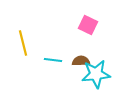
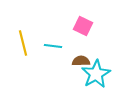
pink square: moved 5 px left, 1 px down
cyan line: moved 14 px up
cyan star: rotated 24 degrees counterclockwise
